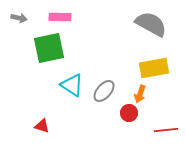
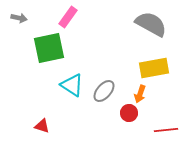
pink rectangle: moved 8 px right; rotated 55 degrees counterclockwise
